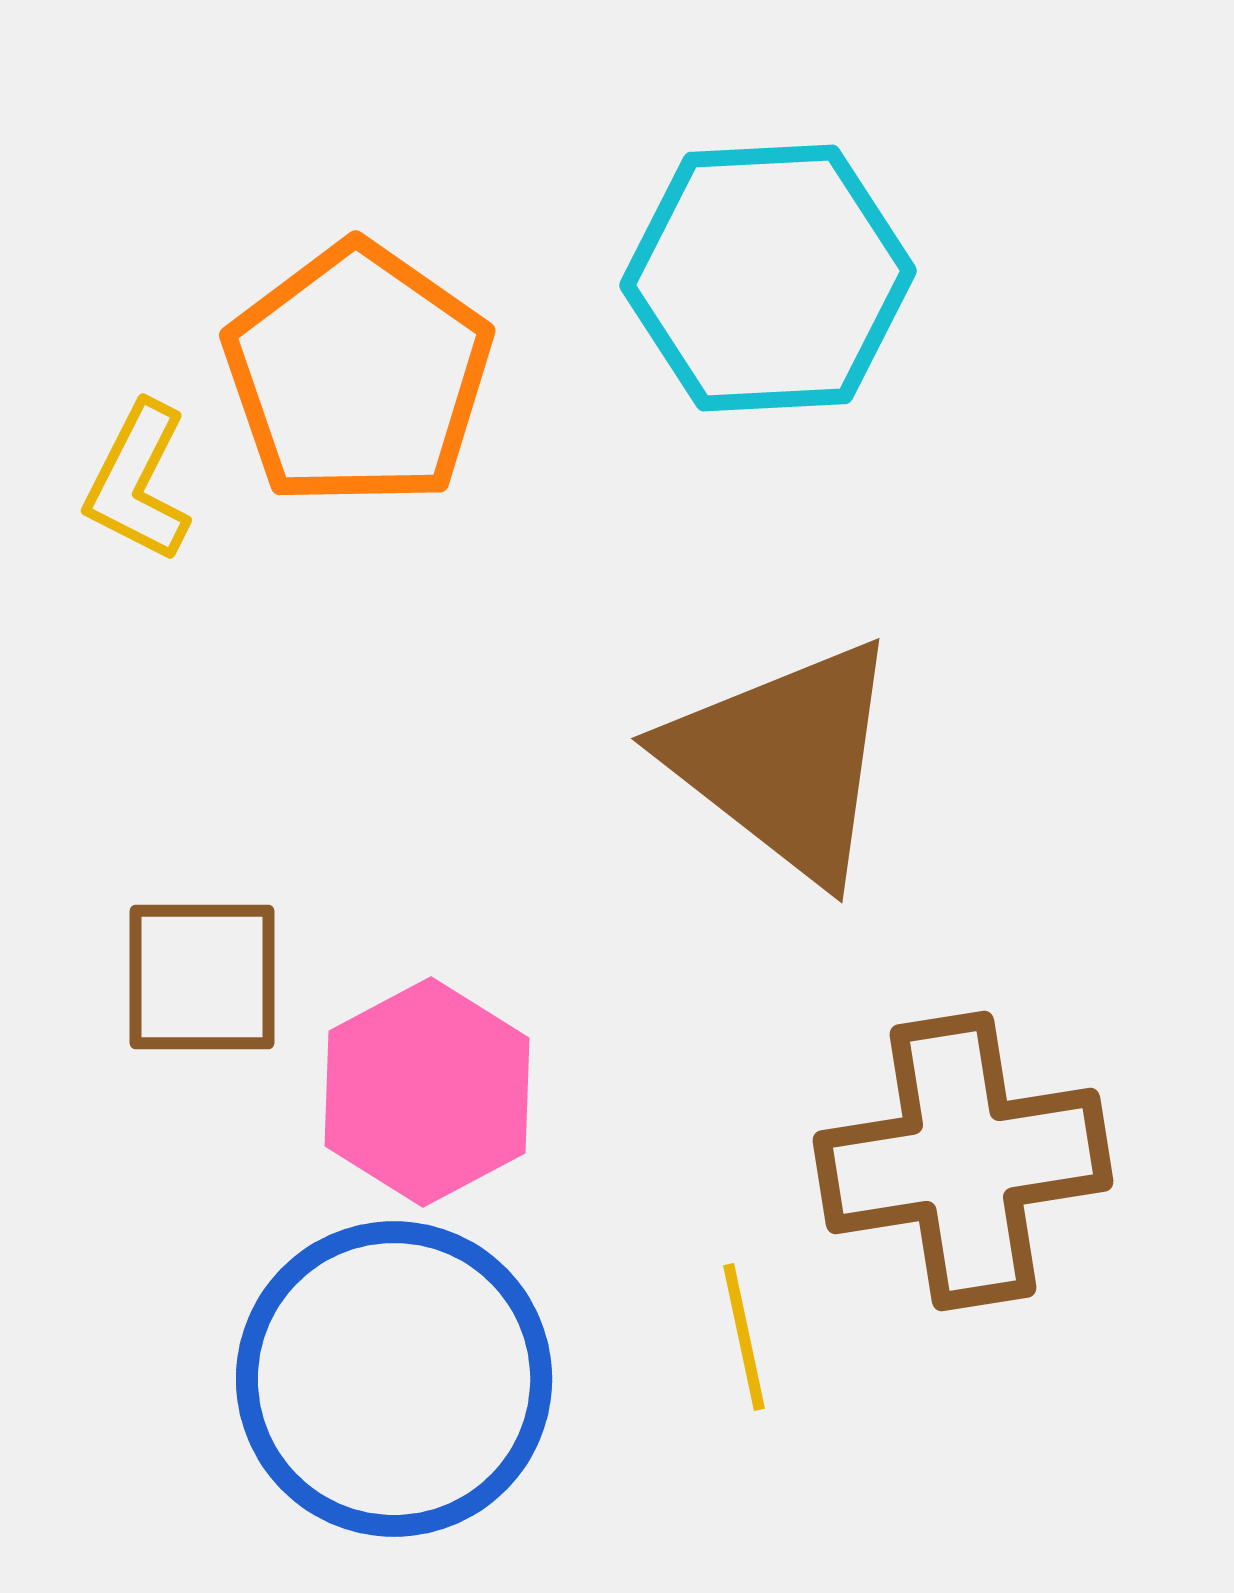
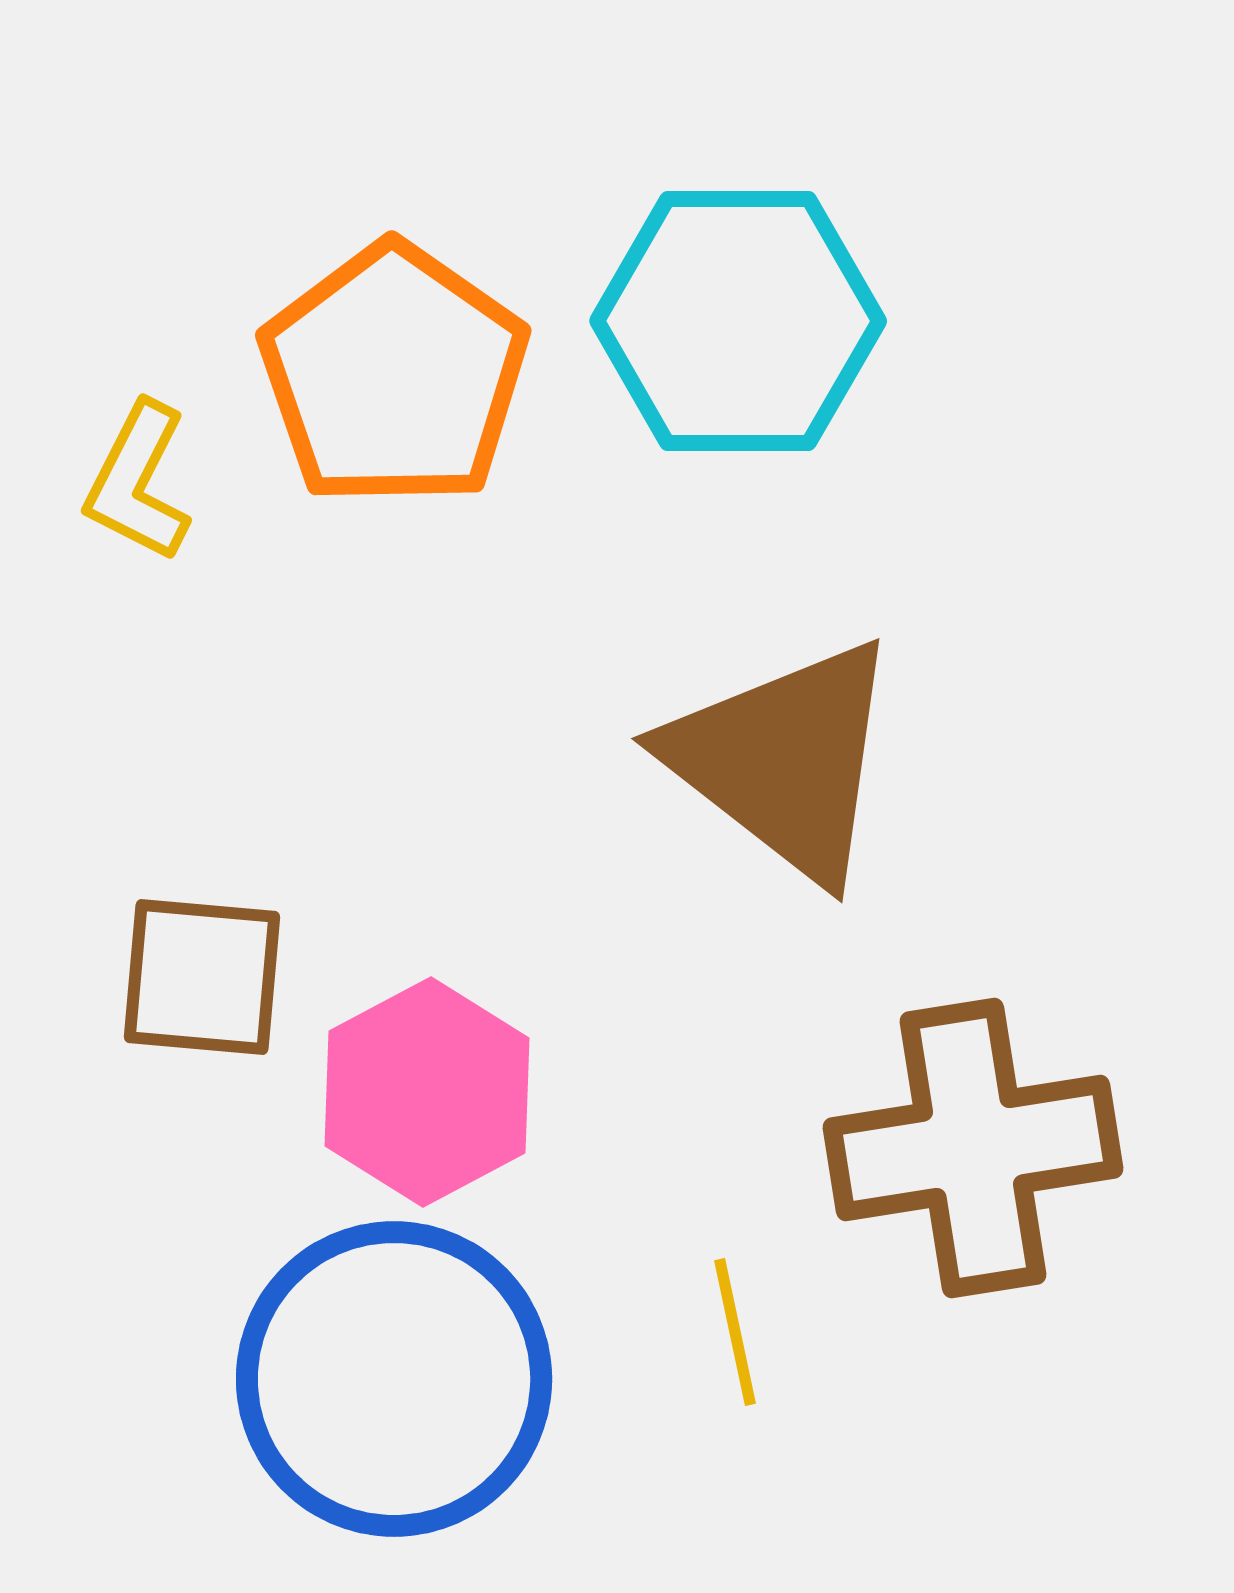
cyan hexagon: moved 30 px left, 43 px down; rotated 3 degrees clockwise
orange pentagon: moved 36 px right
brown square: rotated 5 degrees clockwise
brown cross: moved 10 px right, 13 px up
yellow line: moved 9 px left, 5 px up
